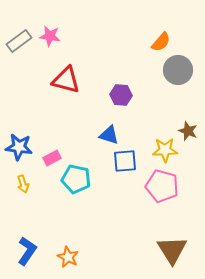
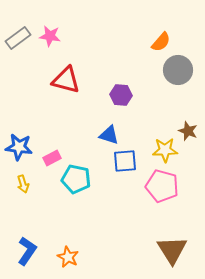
gray rectangle: moved 1 px left, 3 px up
